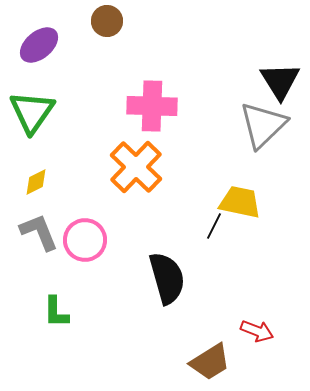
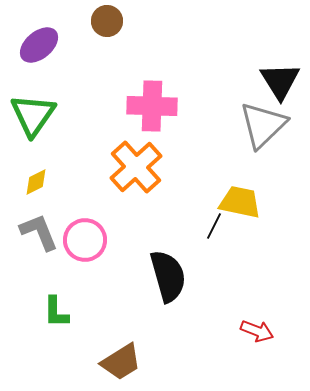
green triangle: moved 1 px right, 3 px down
orange cross: rotated 4 degrees clockwise
black semicircle: moved 1 px right, 2 px up
brown trapezoid: moved 89 px left
